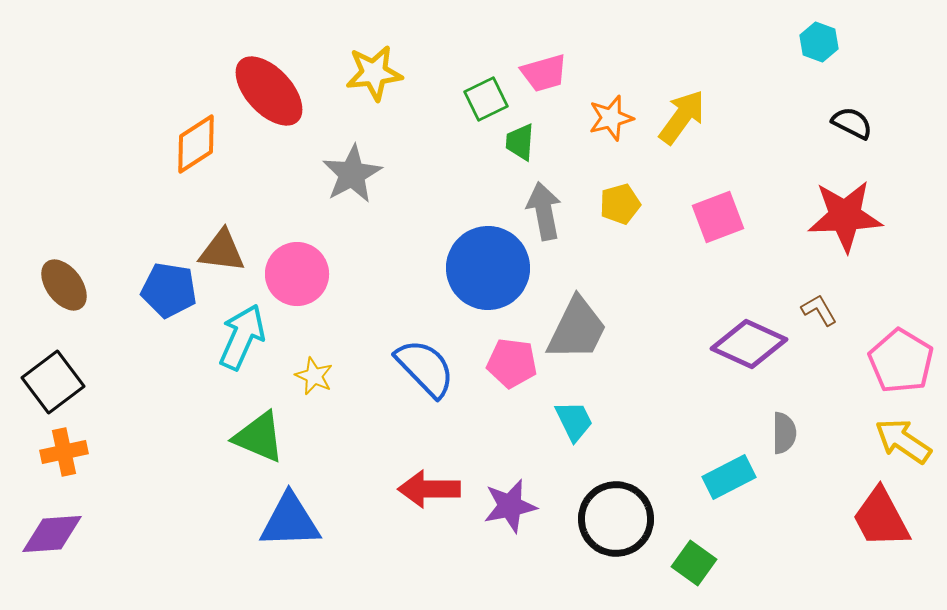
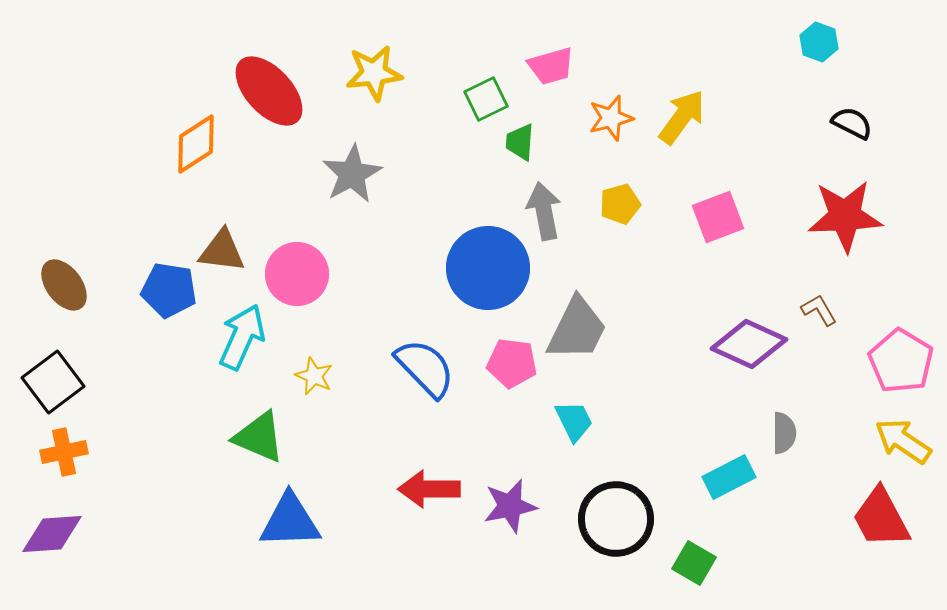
pink trapezoid at (544, 73): moved 7 px right, 7 px up
green square at (694, 563): rotated 6 degrees counterclockwise
